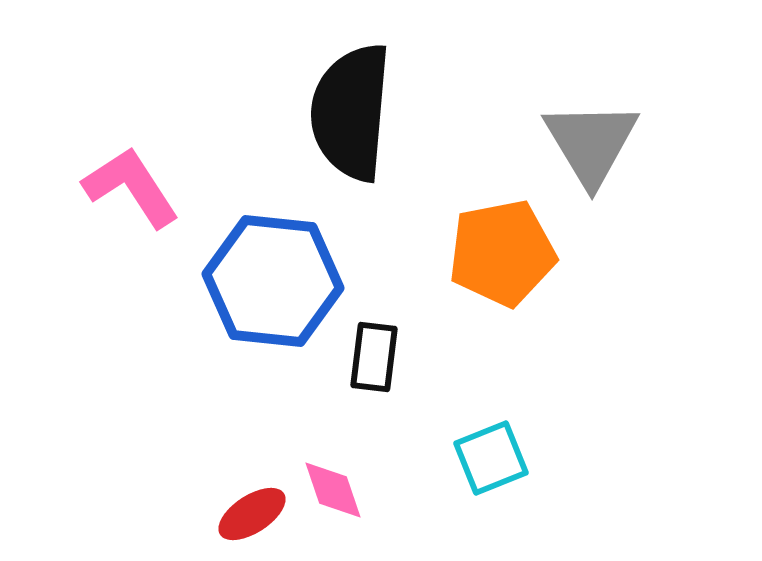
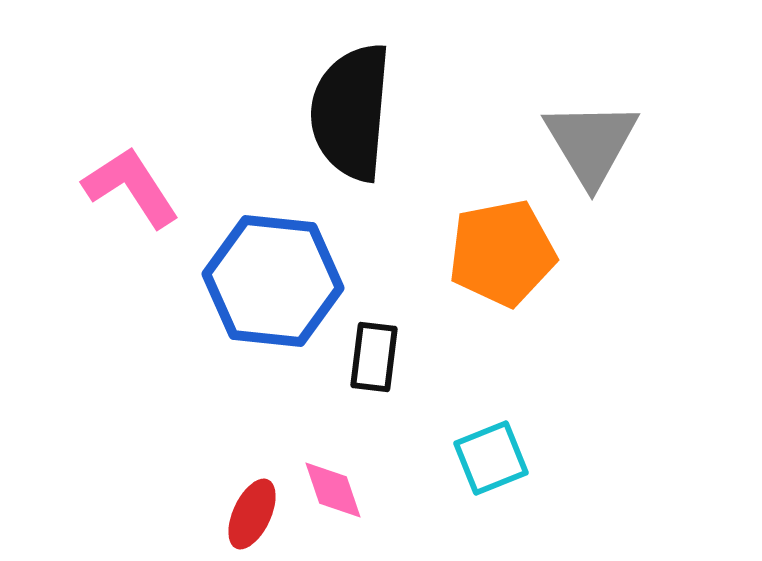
red ellipse: rotated 32 degrees counterclockwise
